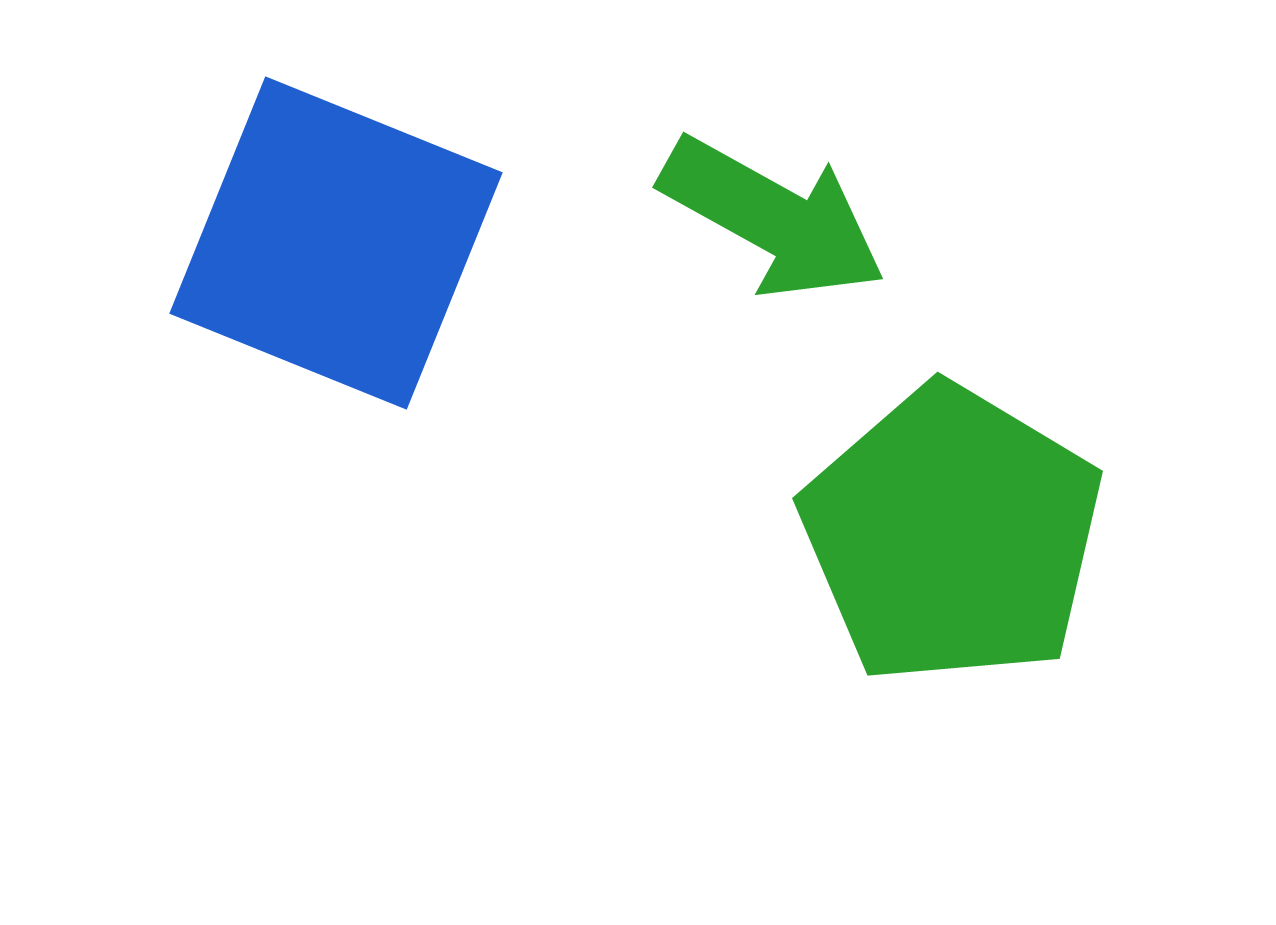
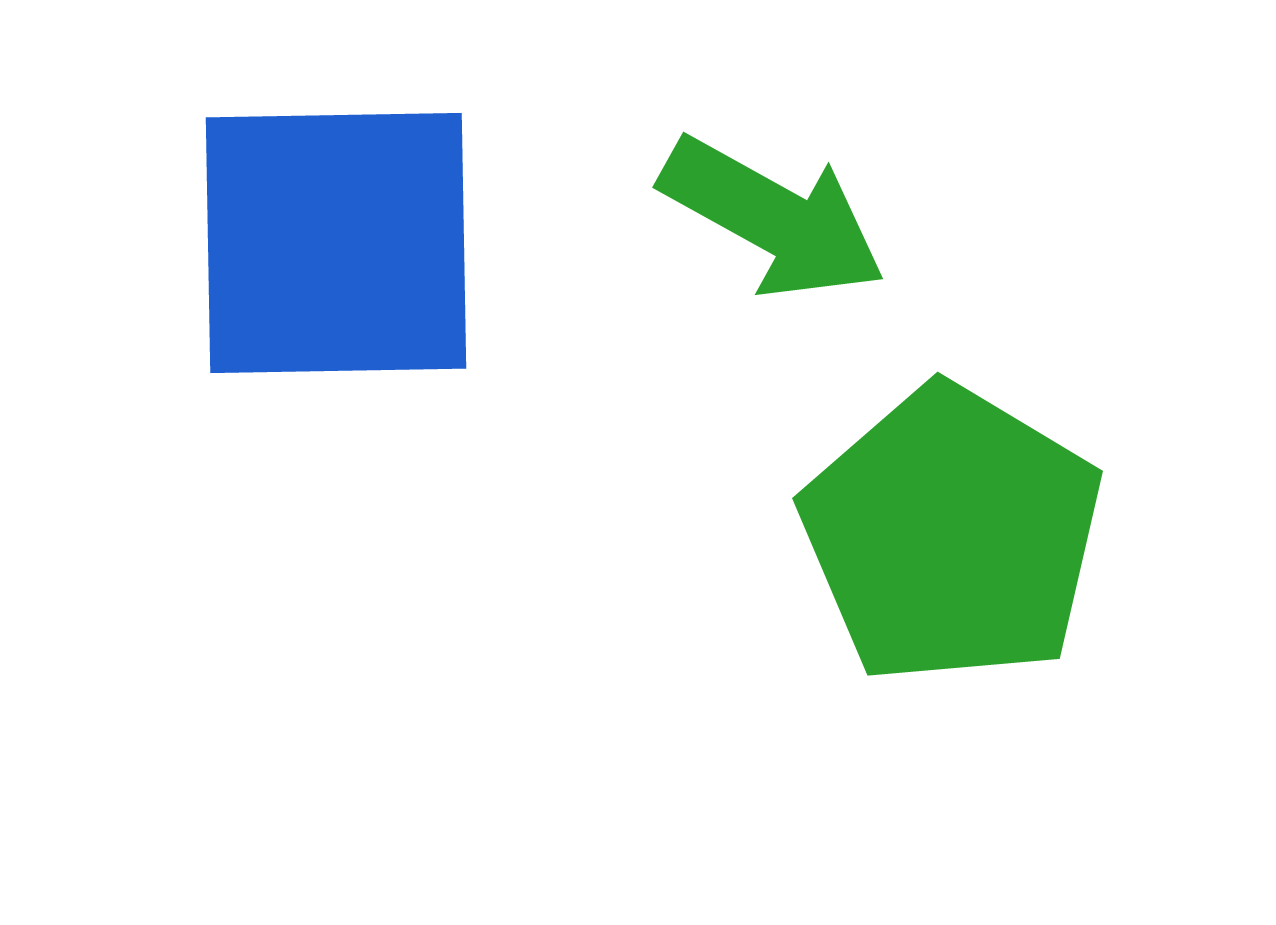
blue square: rotated 23 degrees counterclockwise
